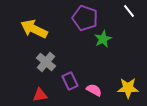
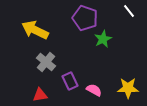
yellow arrow: moved 1 px right, 1 px down
